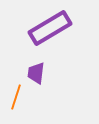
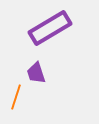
purple trapezoid: rotated 25 degrees counterclockwise
